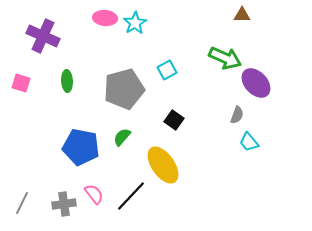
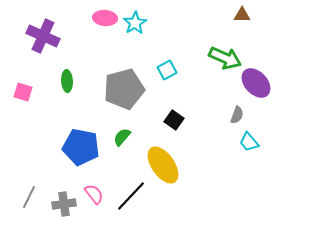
pink square: moved 2 px right, 9 px down
gray line: moved 7 px right, 6 px up
